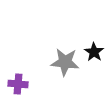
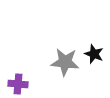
black star: moved 2 px down; rotated 12 degrees counterclockwise
